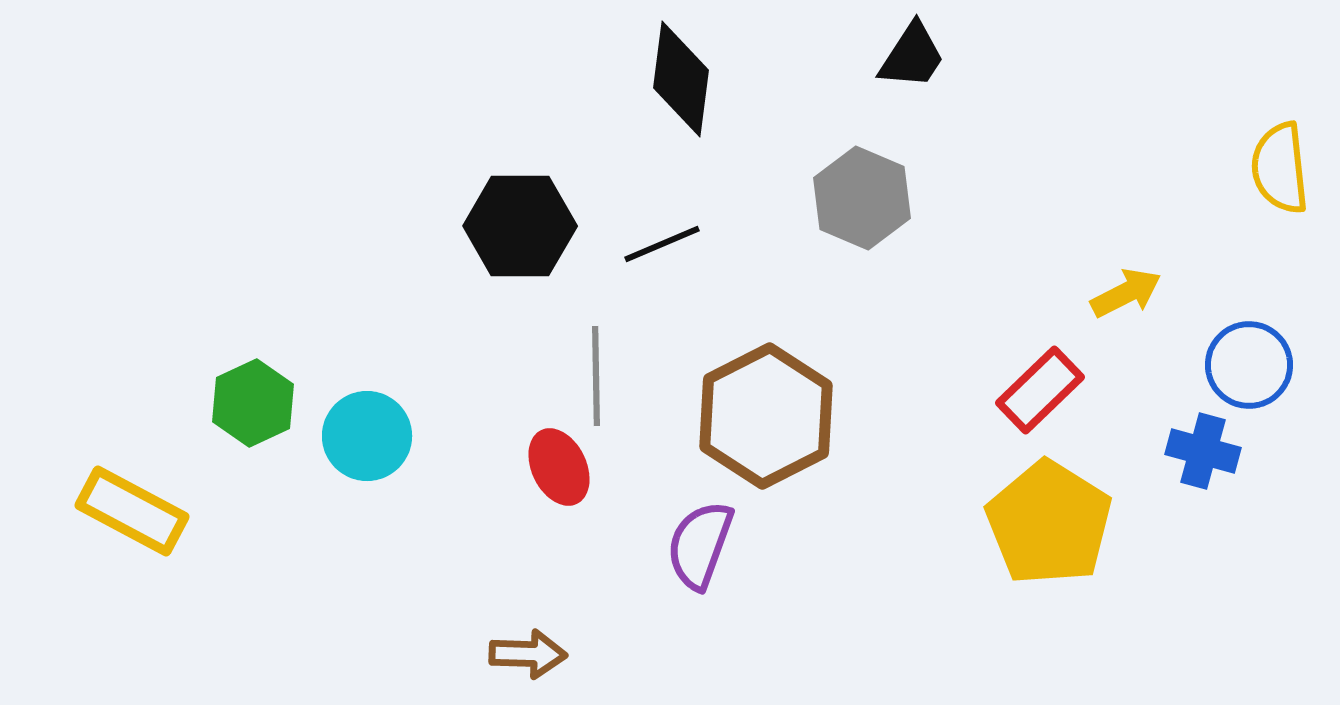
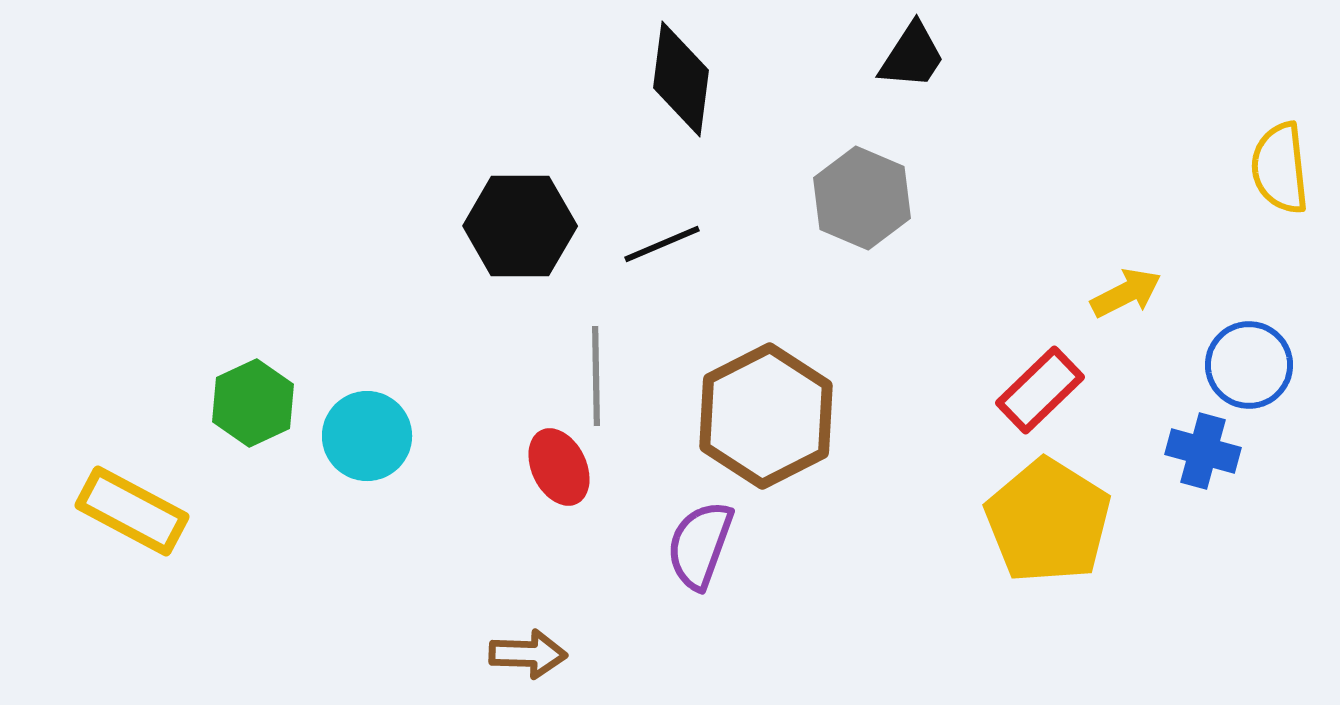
yellow pentagon: moved 1 px left, 2 px up
